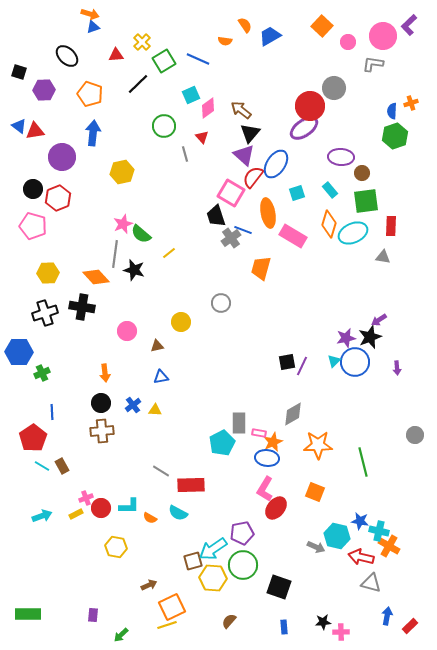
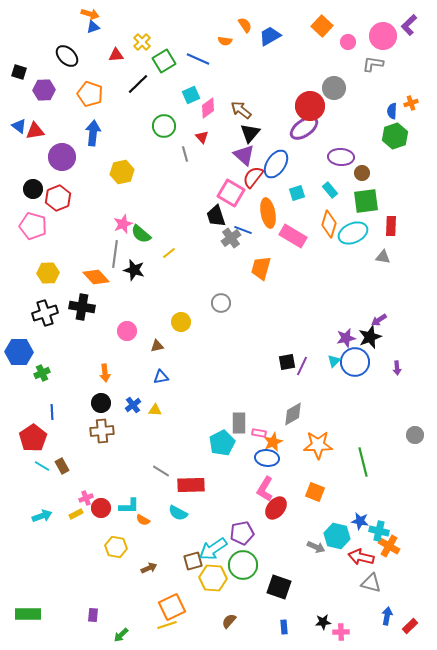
orange semicircle at (150, 518): moved 7 px left, 2 px down
brown arrow at (149, 585): moved 17 px up
